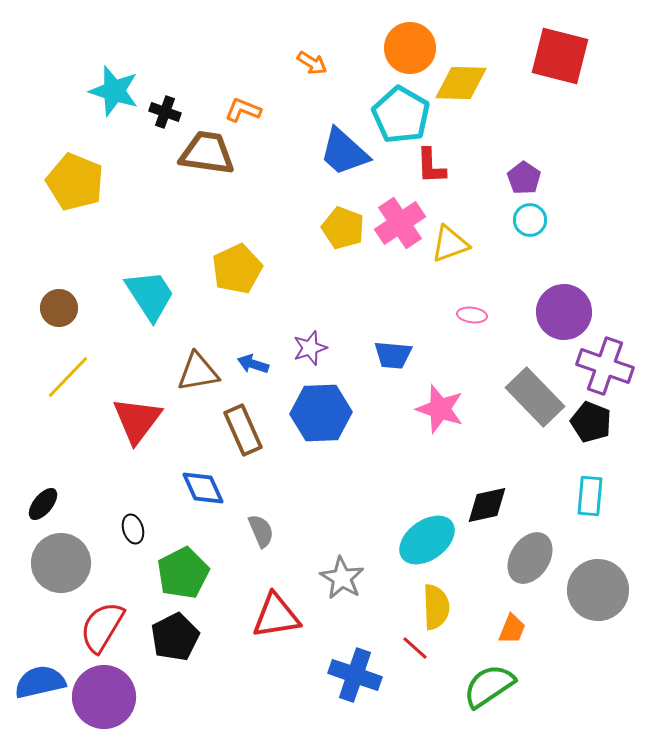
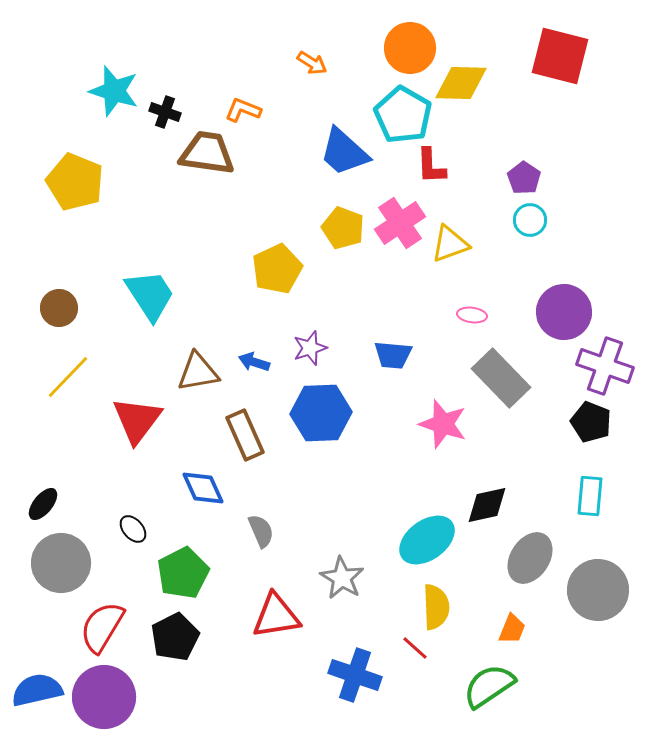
cyan pentagon at (401, 115): moved 2 px right
yellow pentagon at (237, 269): moved 40 px right
blue arrow at (253, 364): moved 1 px right, 2 px up
gray rectangle at (535, 397): moved 34 px left, 19 px up
pink star at (440, 409): moved 3 px right, 15 px down
brown rectangle at (243, 430): moved 2 px right, 5 px down
black ellipse at (133, 529): rotated 24 degrees counterclockwise
blue semicircle at (40, 682): moved 3 px left, 8 px down
